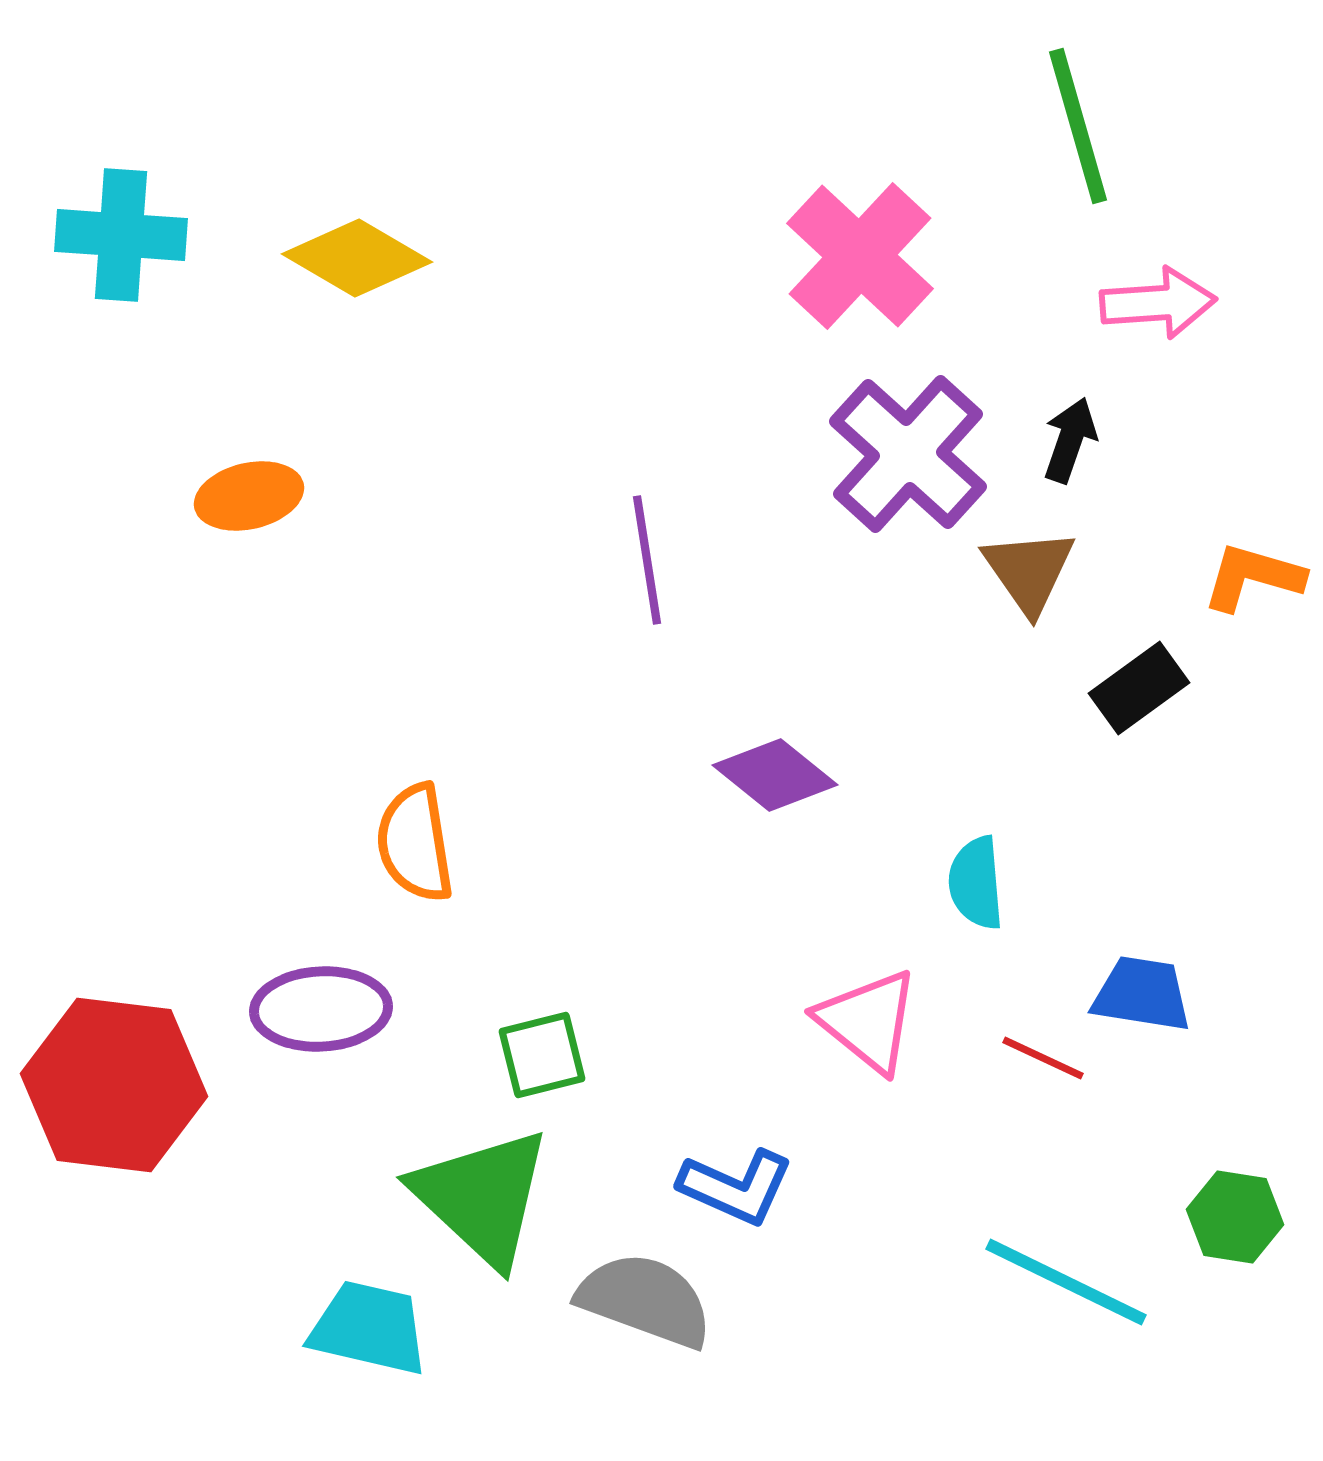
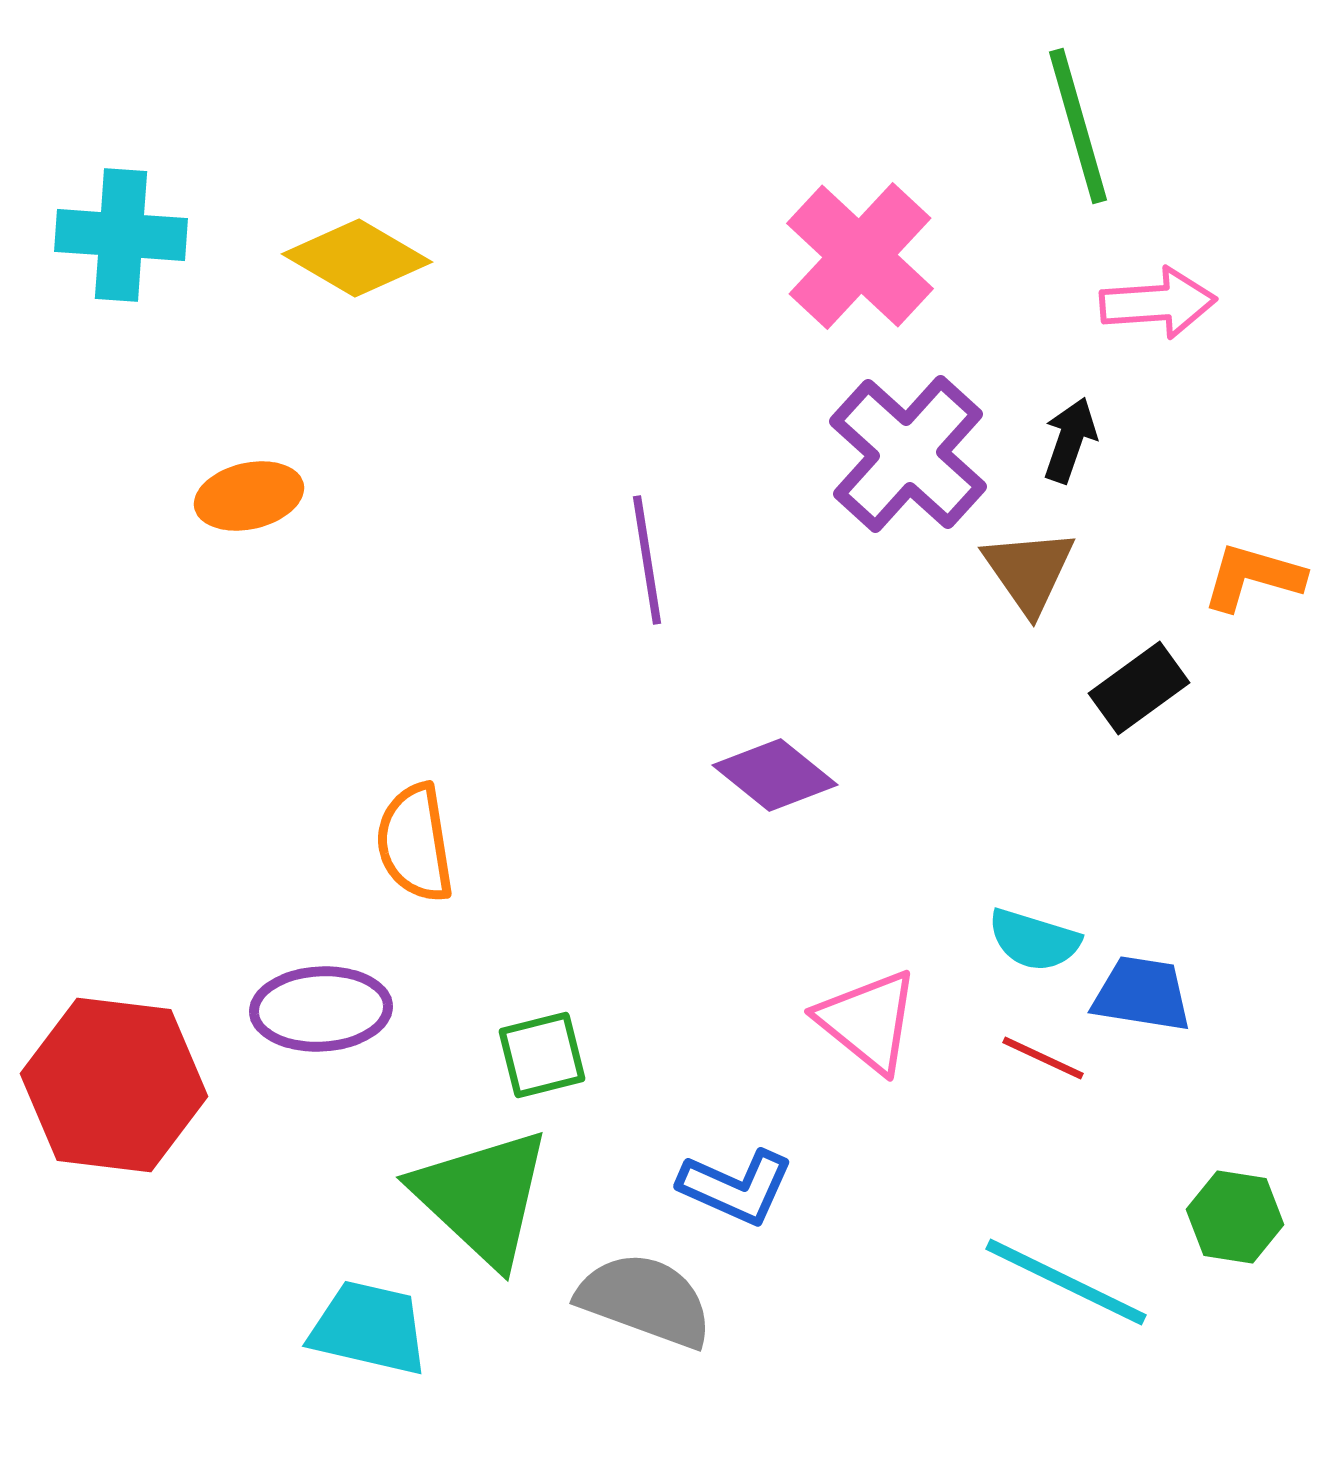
cyan semicircle: moved 58 px right, 57 px down; rotated 68 degrees counterclockwise
